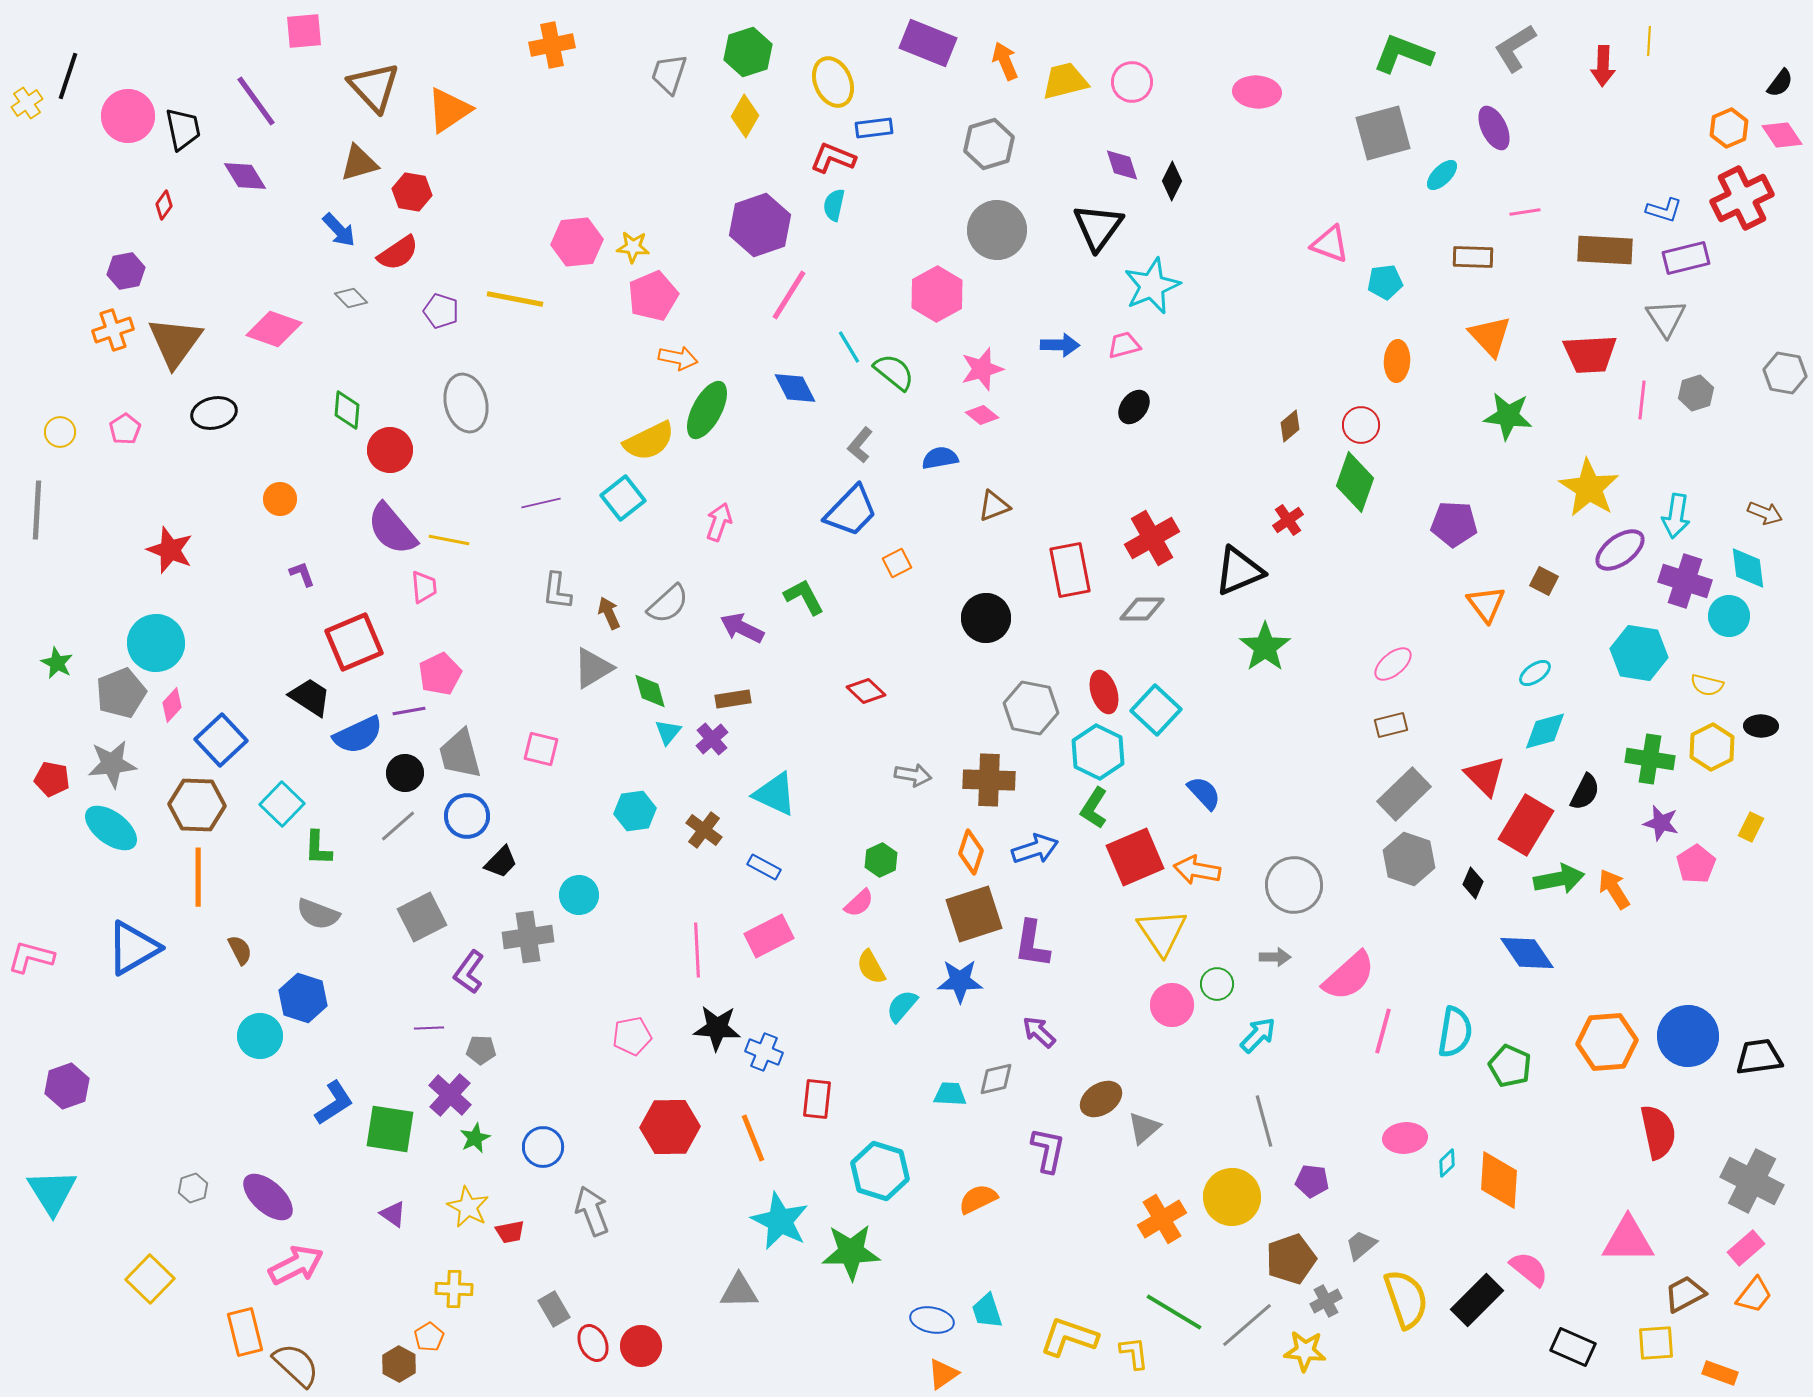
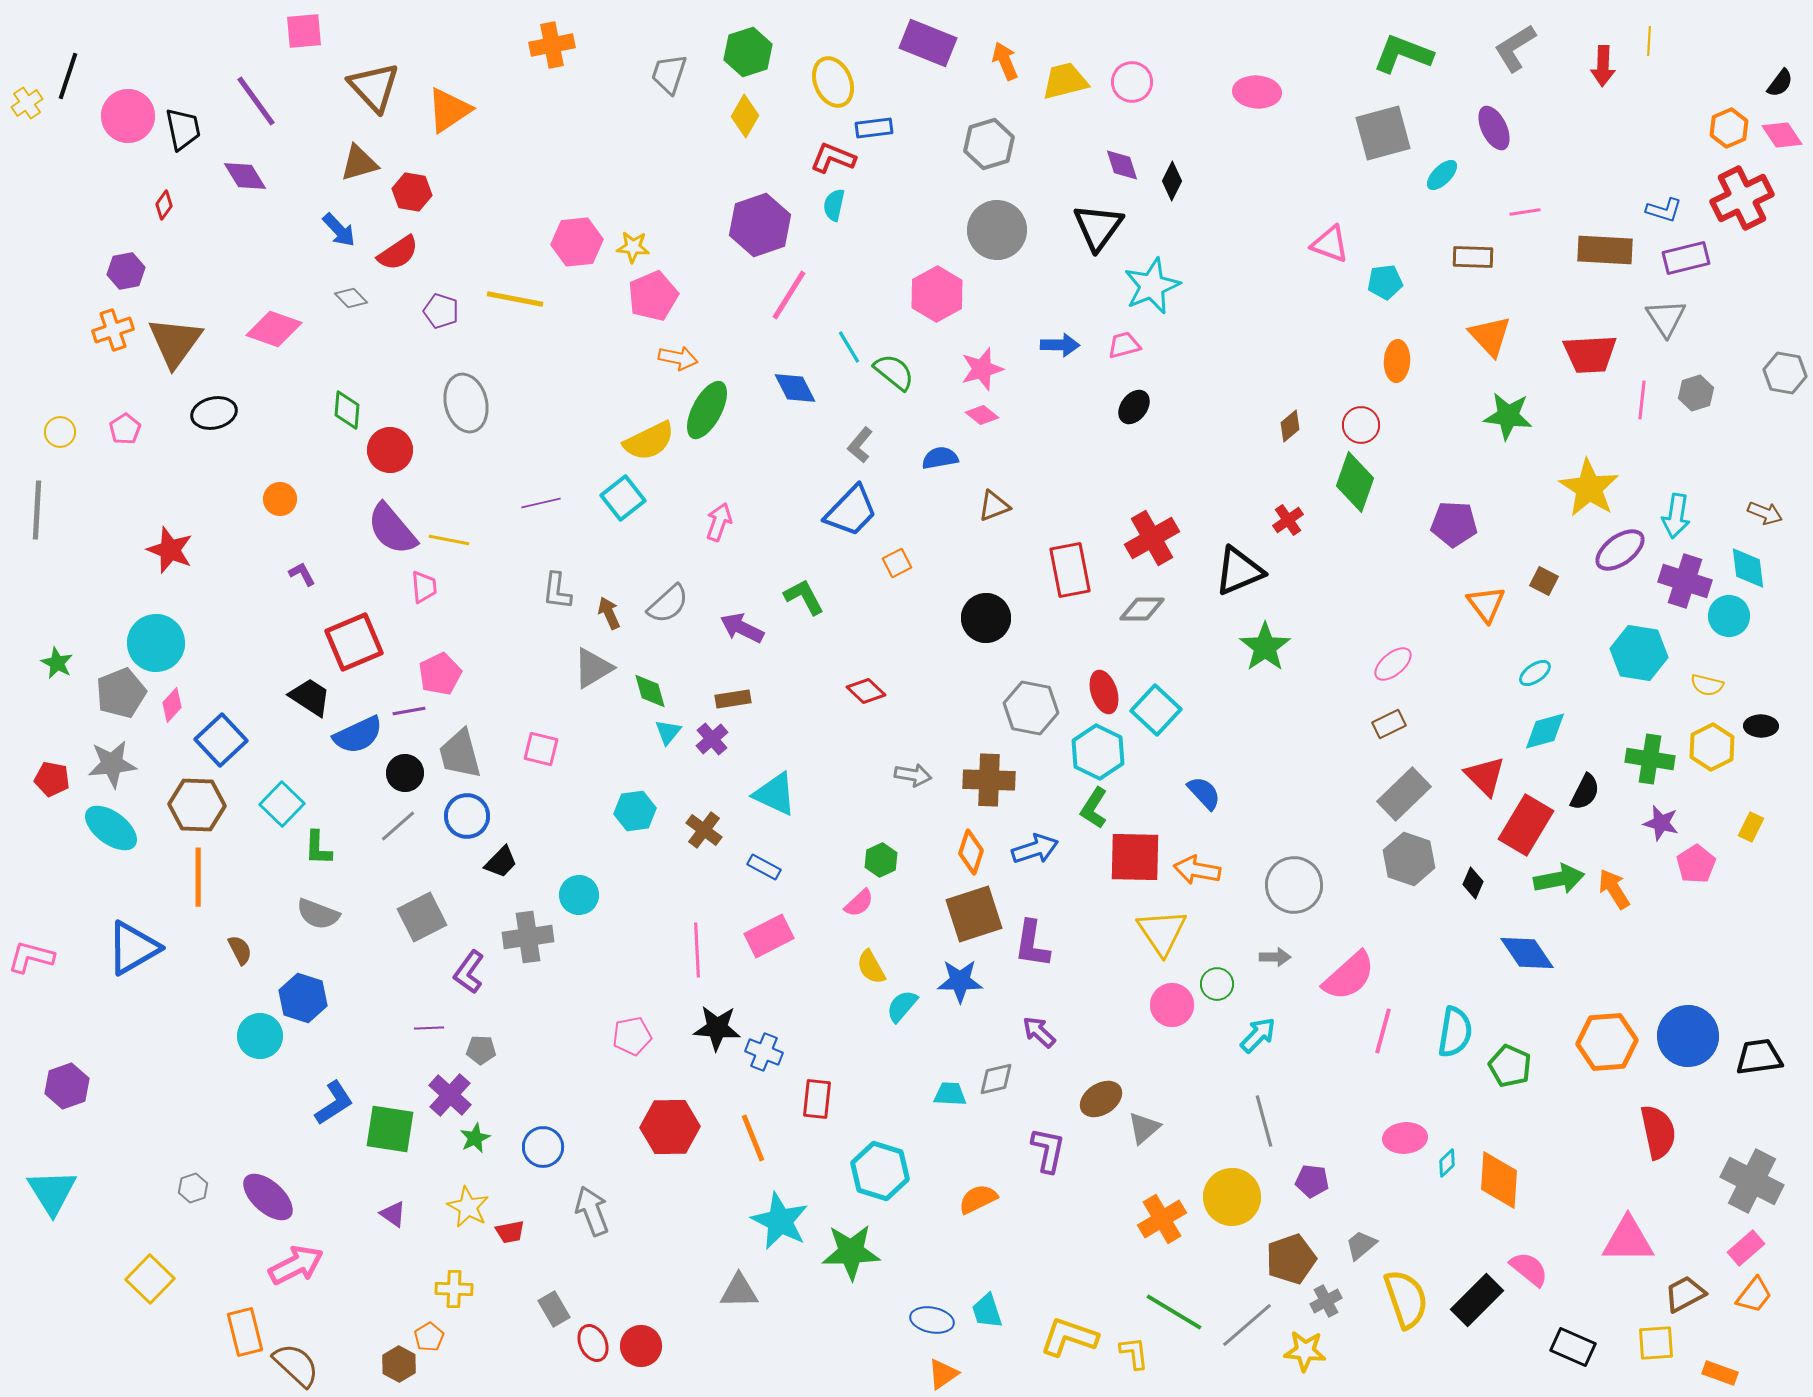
purple L-shape at (302, 574): rotated 8 degrees counterclockwise
brown rectangle at (1391, 725): moved 2 px left, 1 px up; rotated 12 degrees counterclockwise
red square at (1135, 857): rotated 24 degrees clockwise
